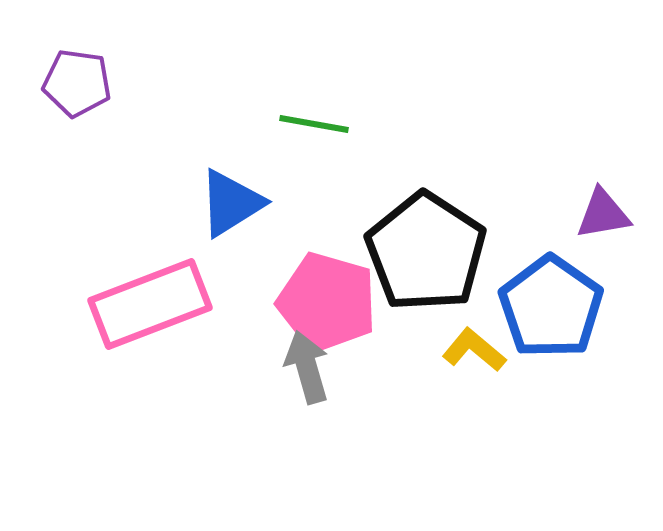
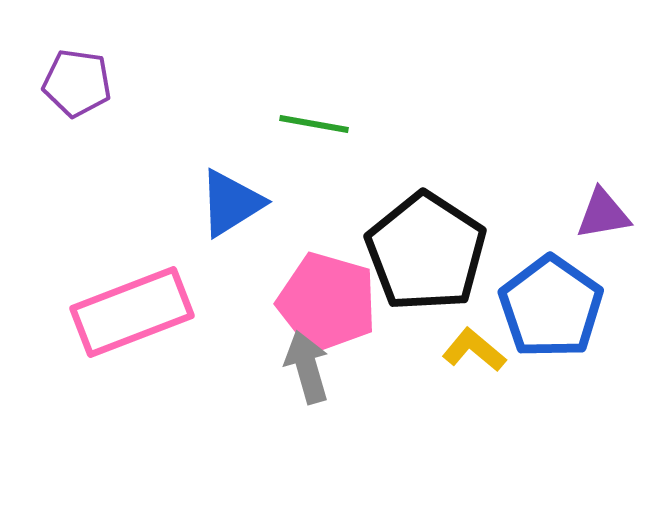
pink rectangle: moved 18 px left, 8 px down
